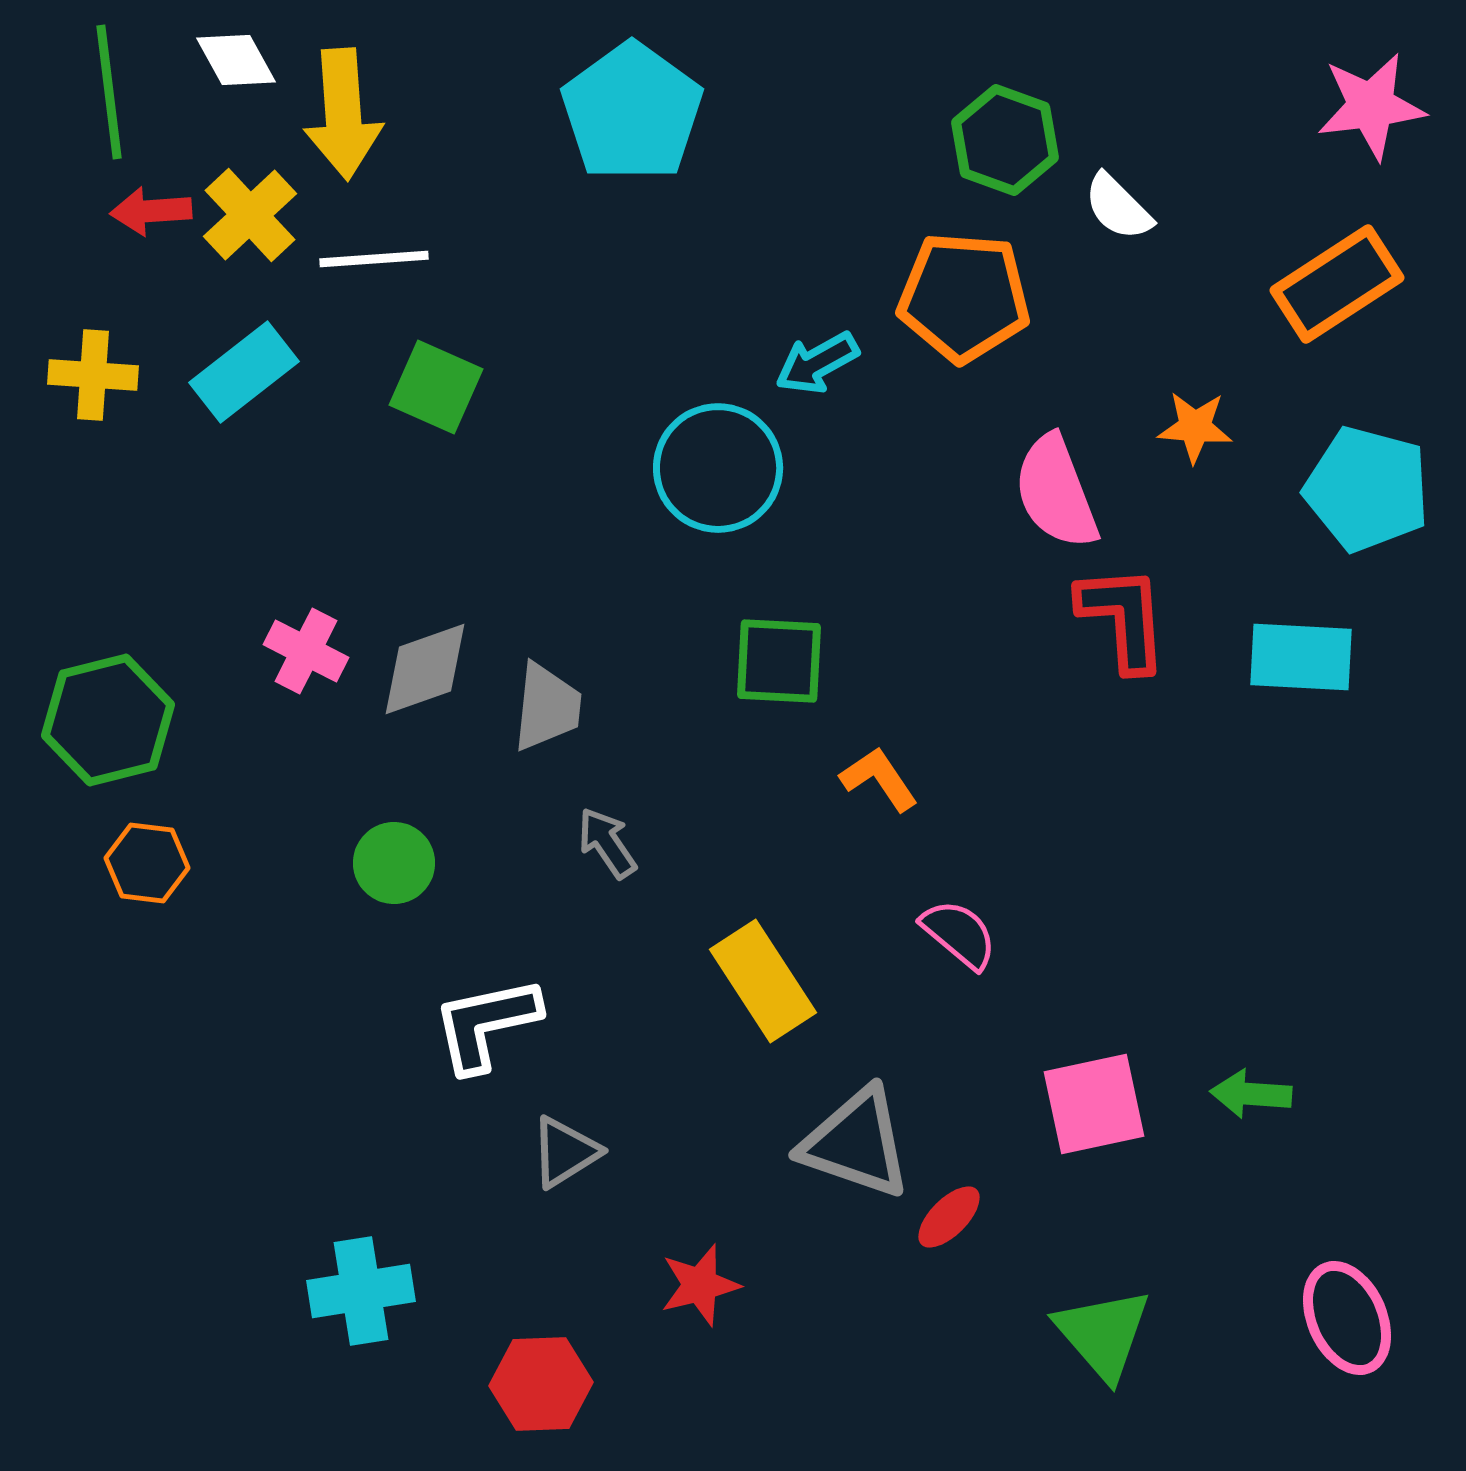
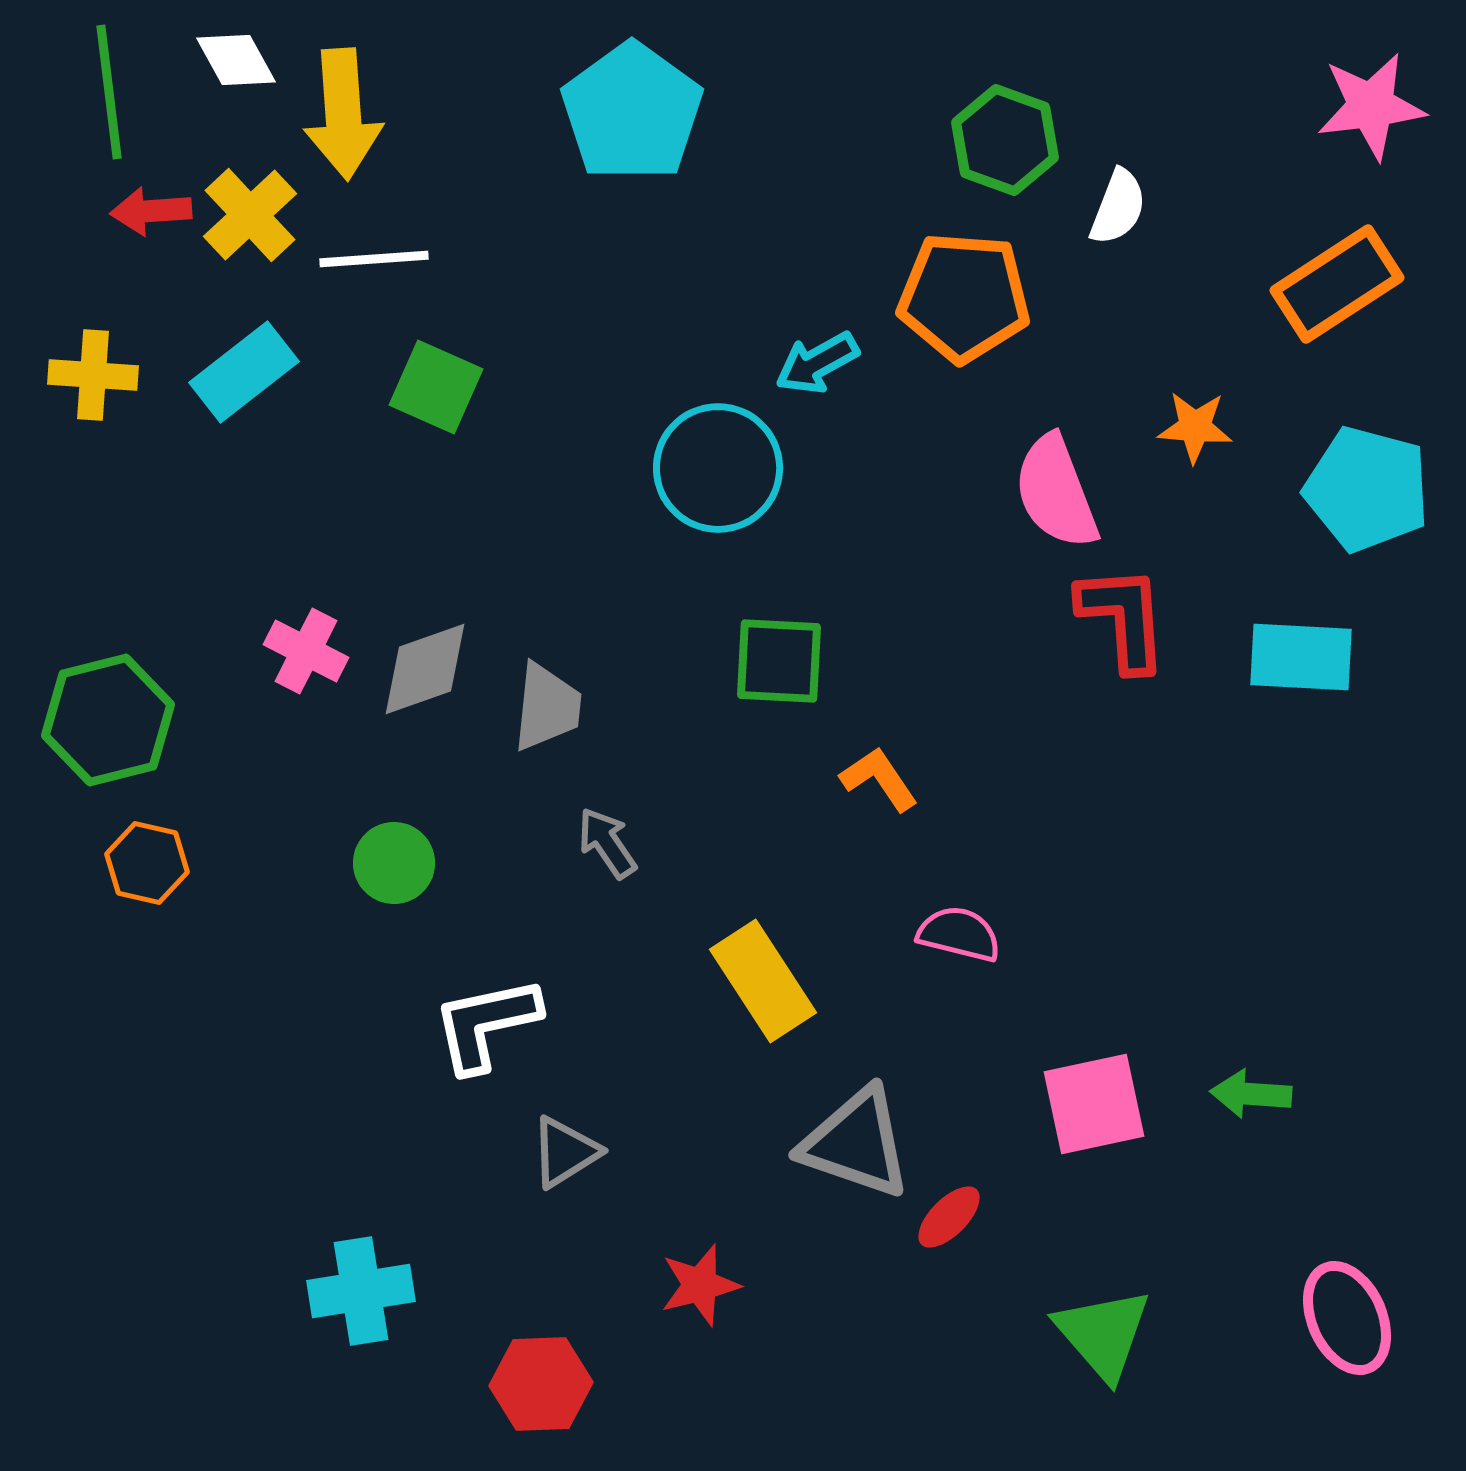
white semicircle at (1118, 207): rotated 114 degrees counterclockwise
orange hexagon at (147, 863): rotated 6 degrees clockwise
pink semicircle at (959, 934): rotated 26 degrees counterclockwise
